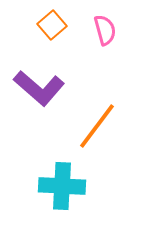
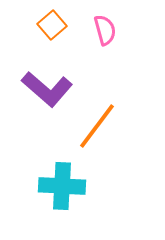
purple L-shape: moved 8 px right, 1 px down
